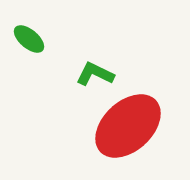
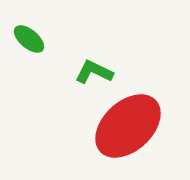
green L-shape: moved 1 px left, 2 px up
